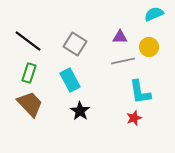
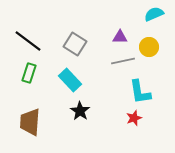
cyan rectangle: rotated 15 degrees counterclockwise
brown trapezoid: moved 18 px down; rotated 132 degrees counterclockwise
